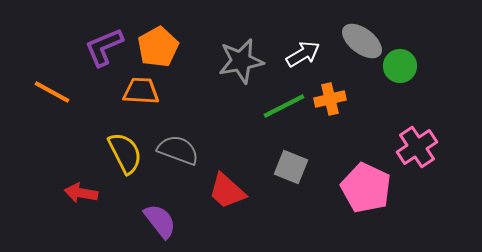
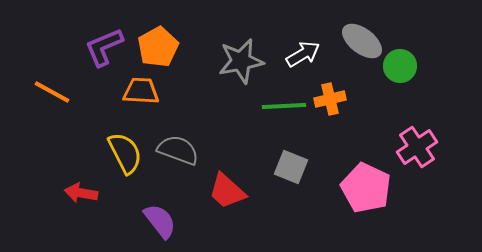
green line: rotated 24 degrees clockwise
